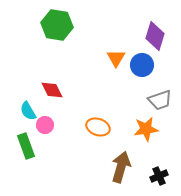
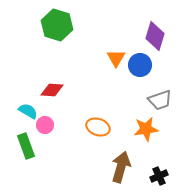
green hexagon: rotated 8 degrees clockwise
blue circle: moved 2 px left
red diamond: rotated 60 degrees counterclockwise
cyan semicircle: rotated 150 degrees clockwise
